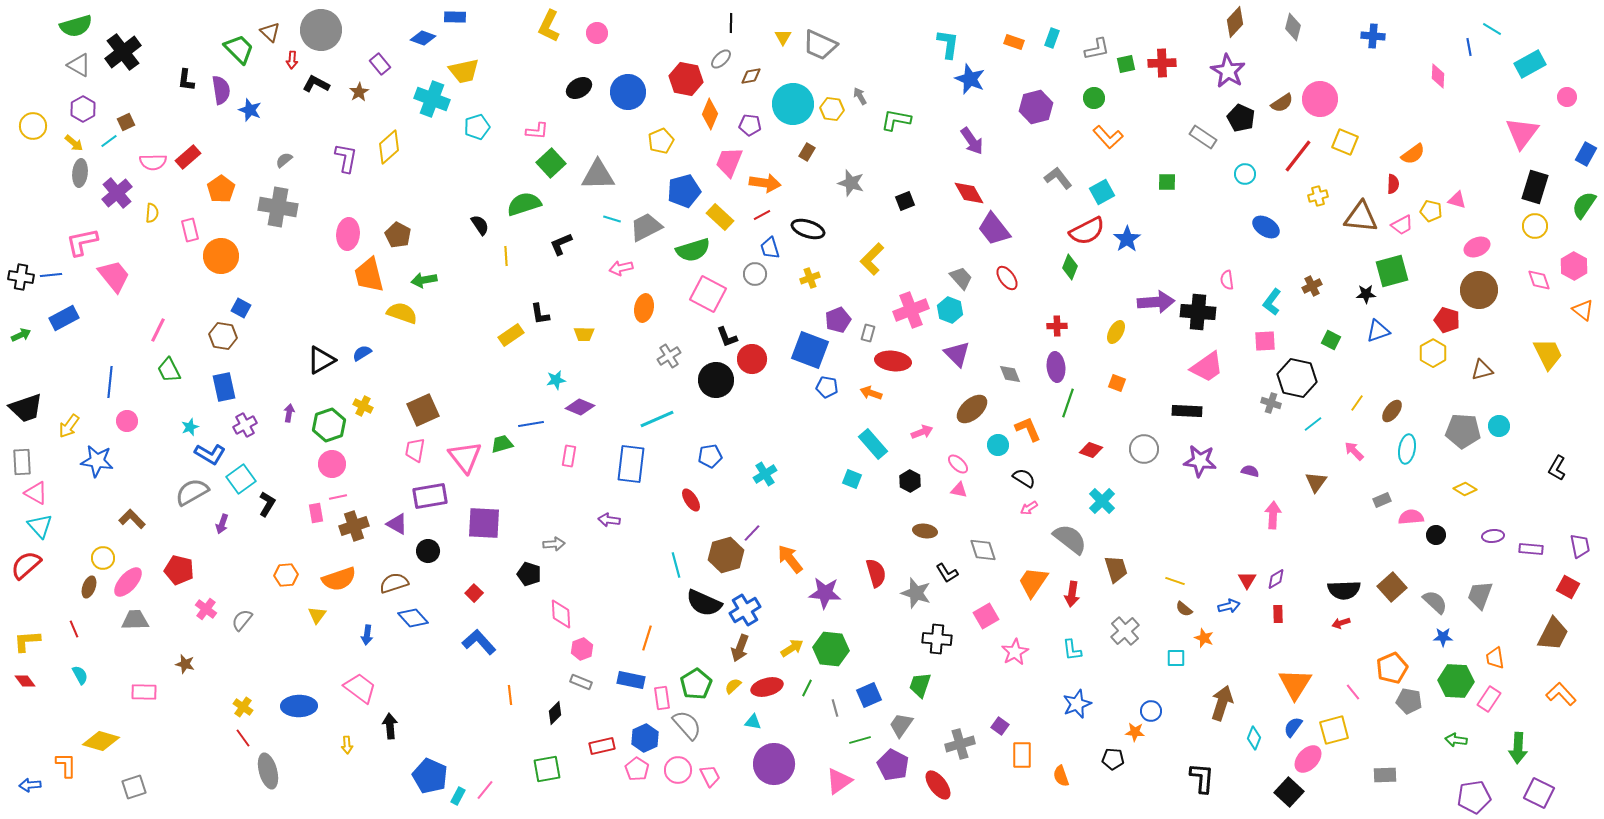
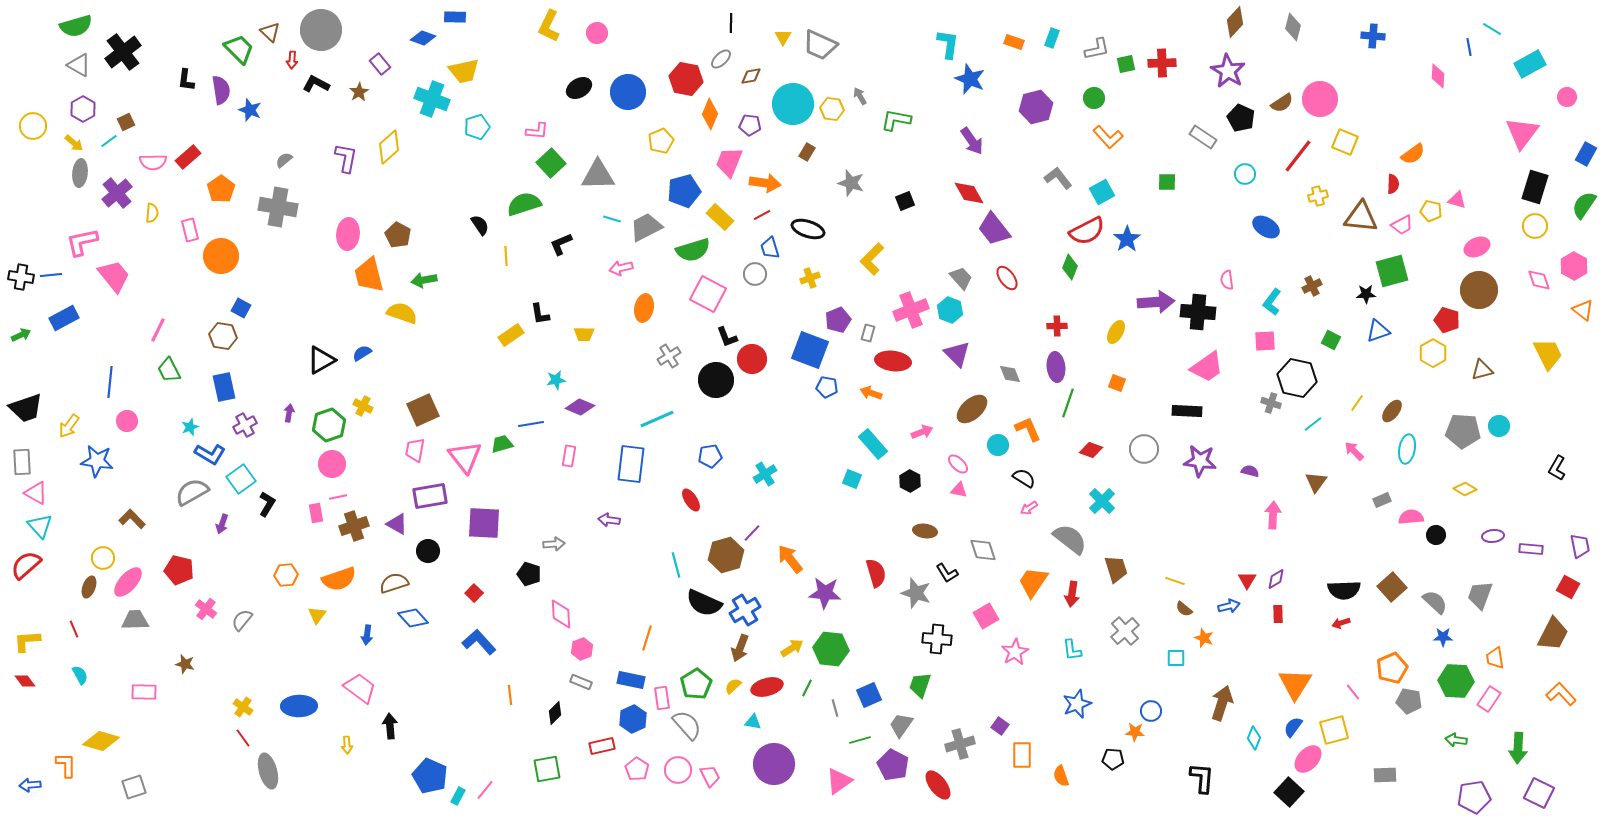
blue hexagon at (645, 738): moved 12 px left, 19 px up
